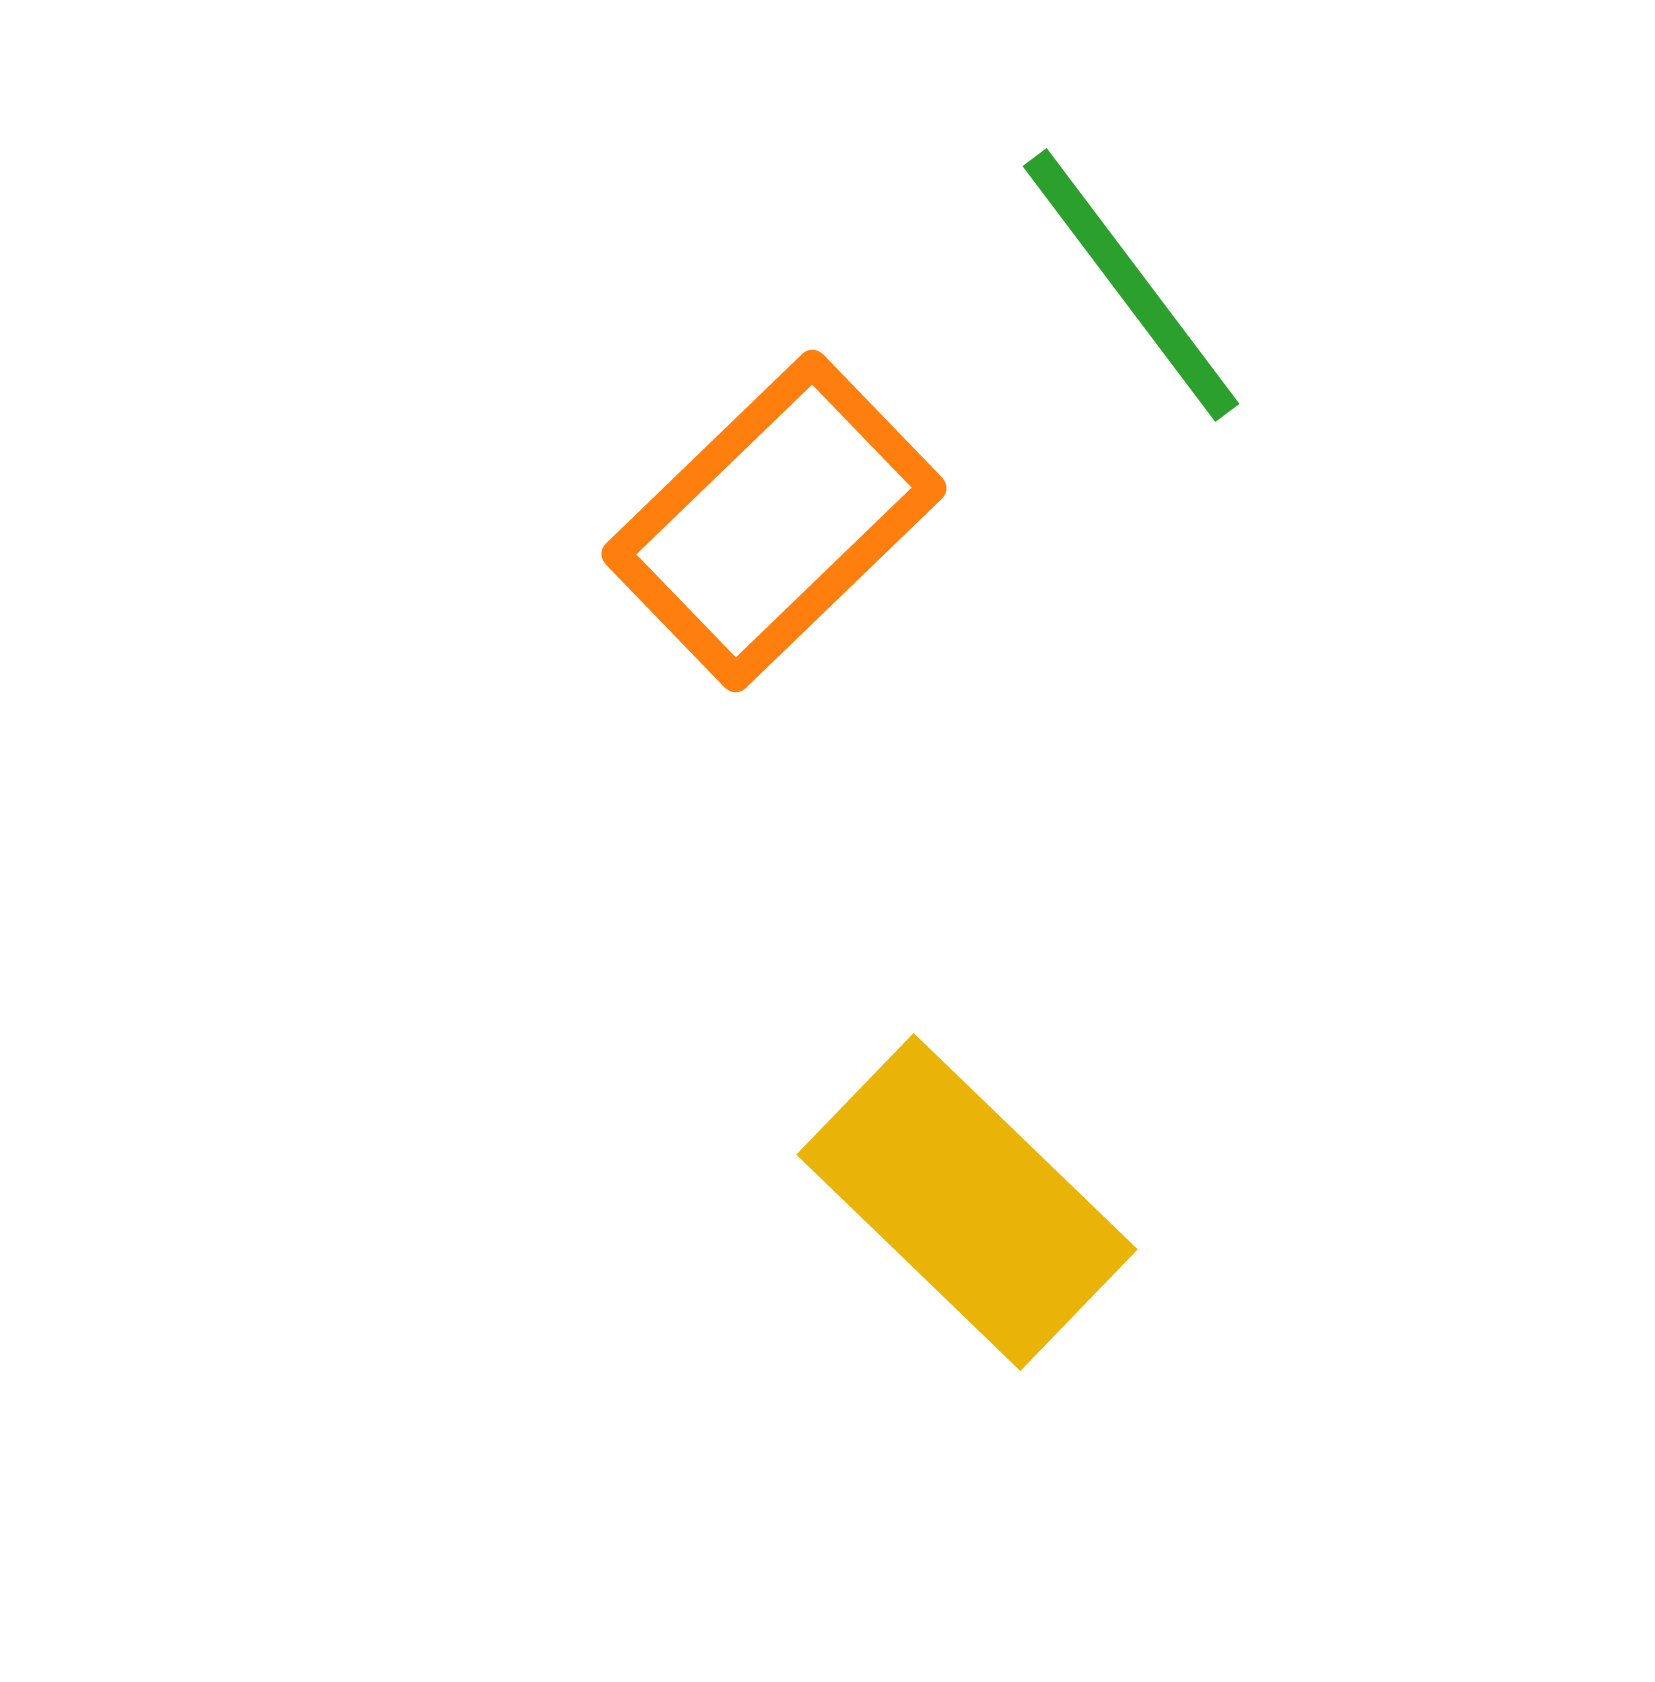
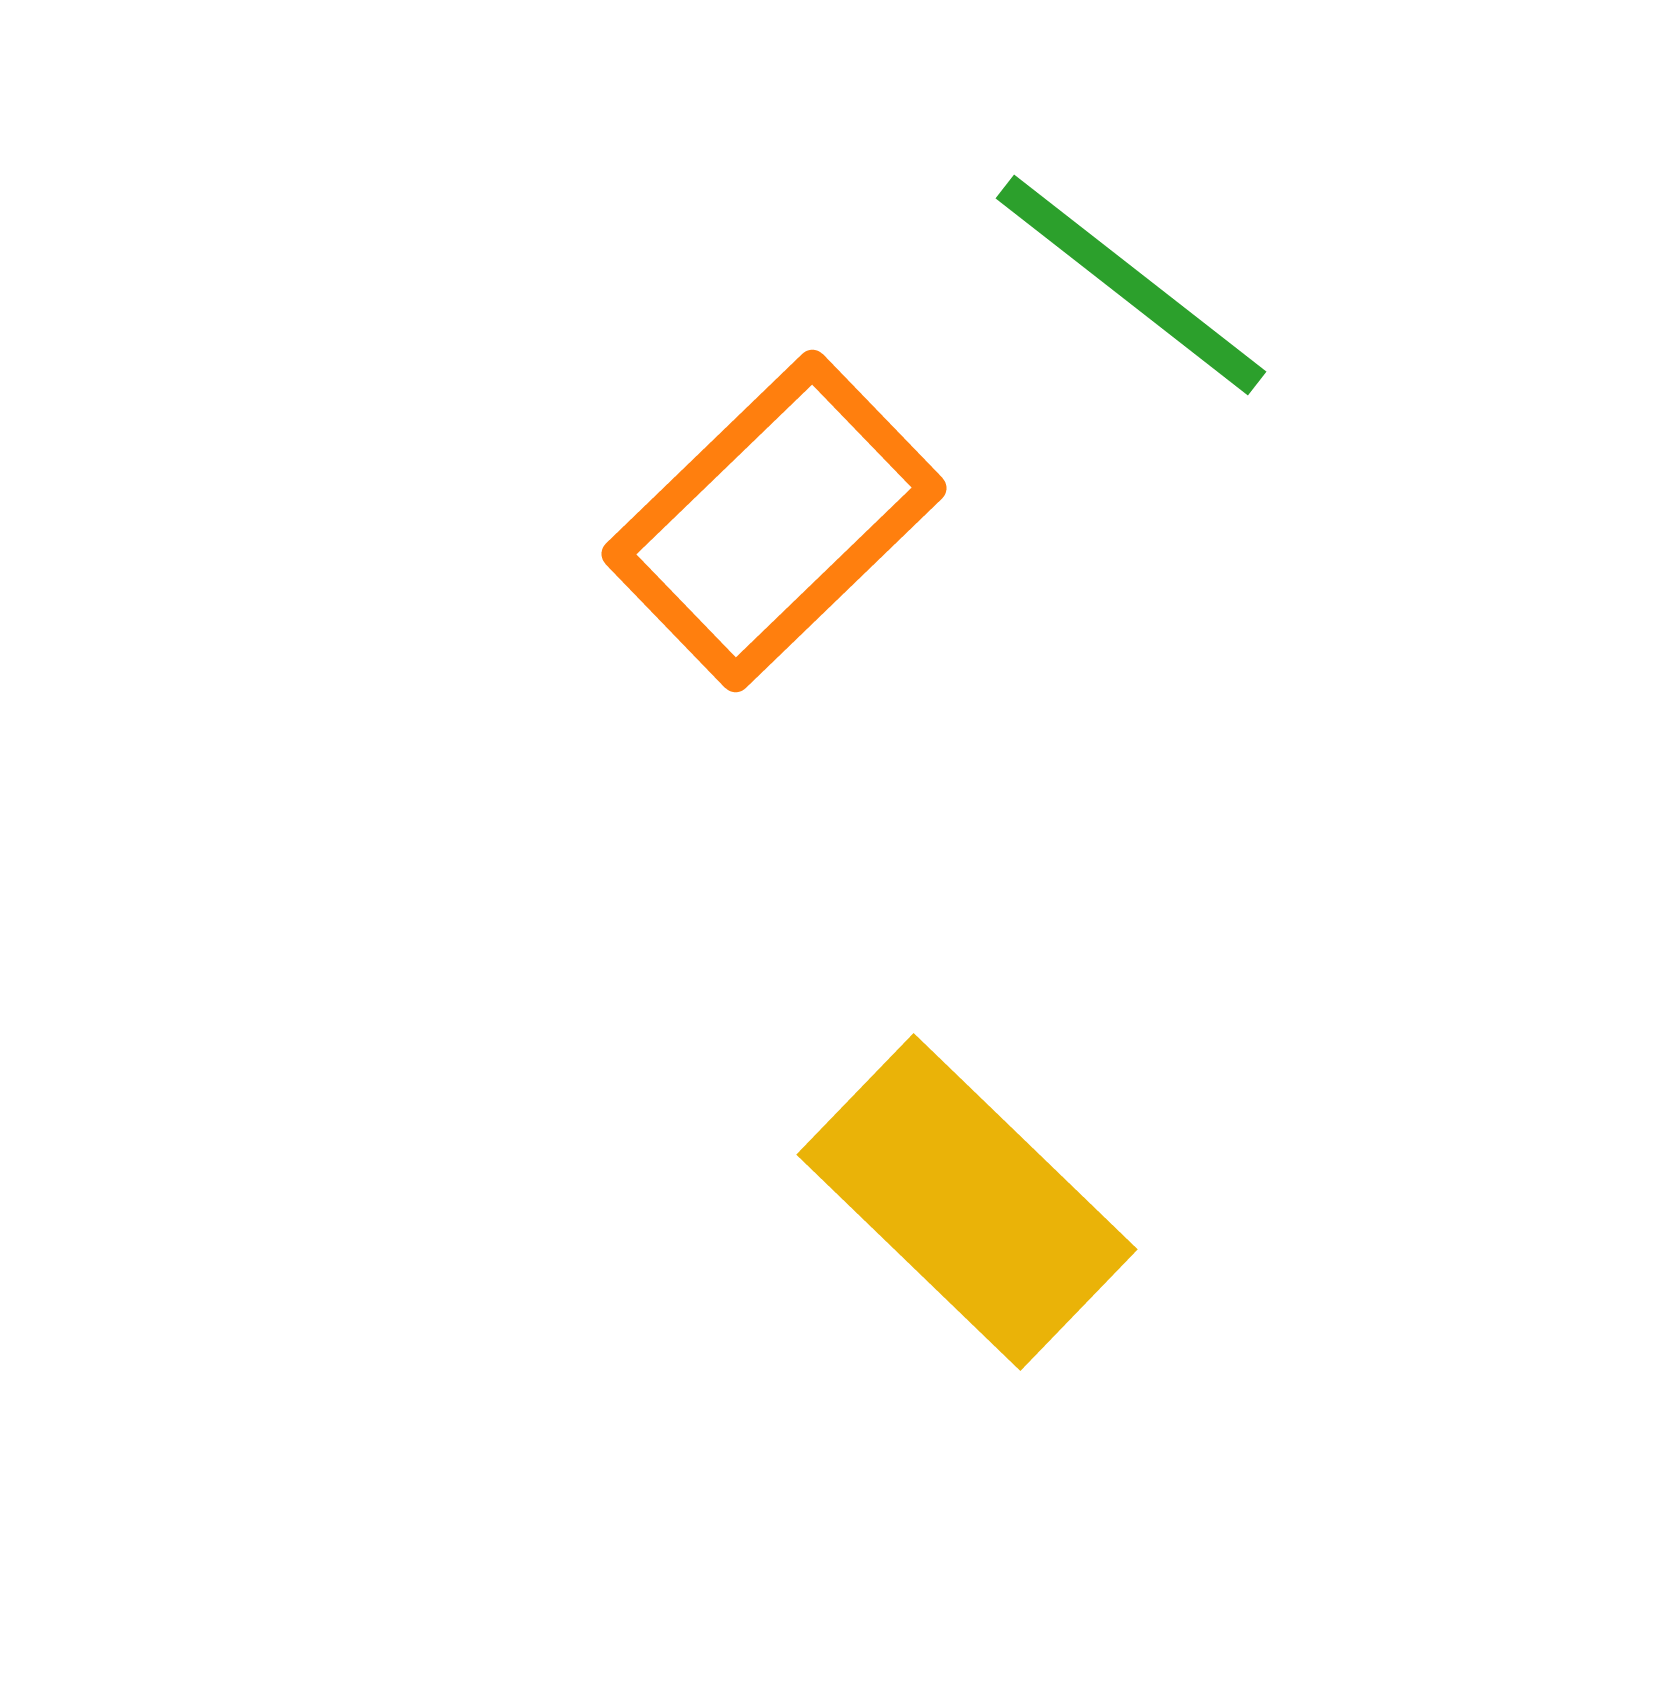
green line: rotated 15 degrees counterclockwise
